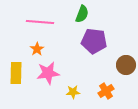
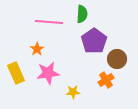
green semicircle: rotated 18 degrees counterclockwise
pink line: moved 9 px right
purple pentagon: rotated 30 degrees clockwise
brown circle: moved 9 px left, 6 px up
yellow rectangle: rotated 25 degrees counterclockwise
orange cross: moved 11 px up
